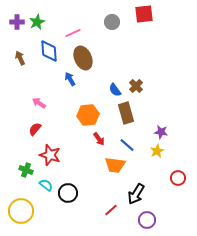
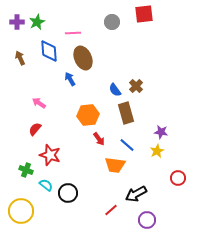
pink line: rotated 21 degrees clockwise
black arrow: rotated 30 degrees clockwise
